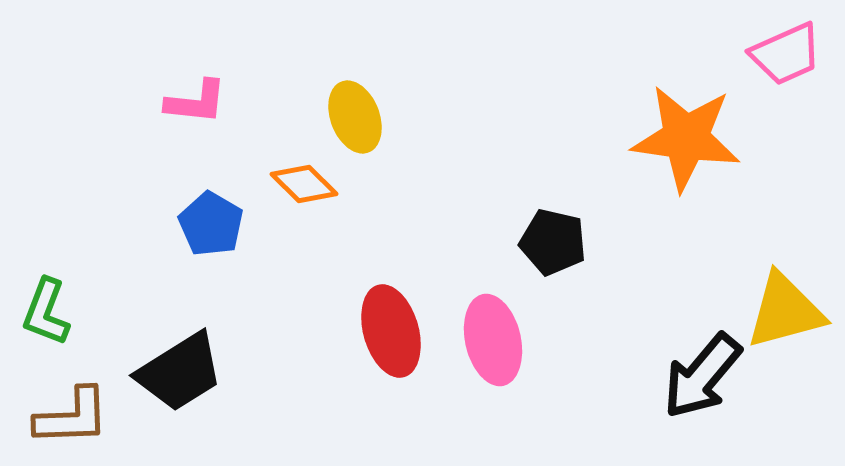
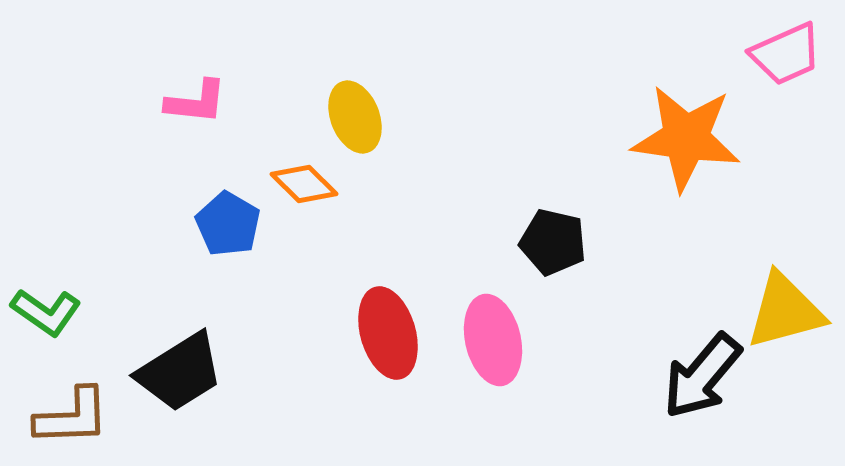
blue pentagon: moved 17 px right
green L-shape: rotated 76 degrees counterclockwise
red ellipse: moved 3 px left, 2 px down
